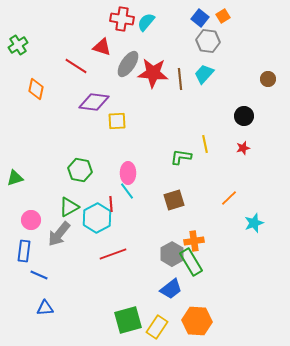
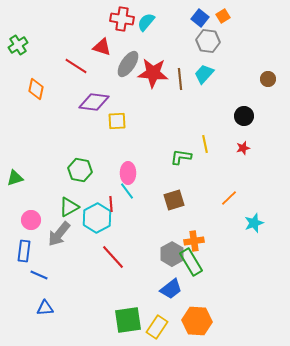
red line at (113, 254): moved 3 px down; rotated 68 degrees clockwise
green square at (128, 320): rotated 8 degrees clockwise
